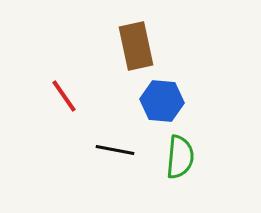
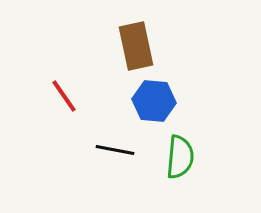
blue hexagon: moved 8 px left
